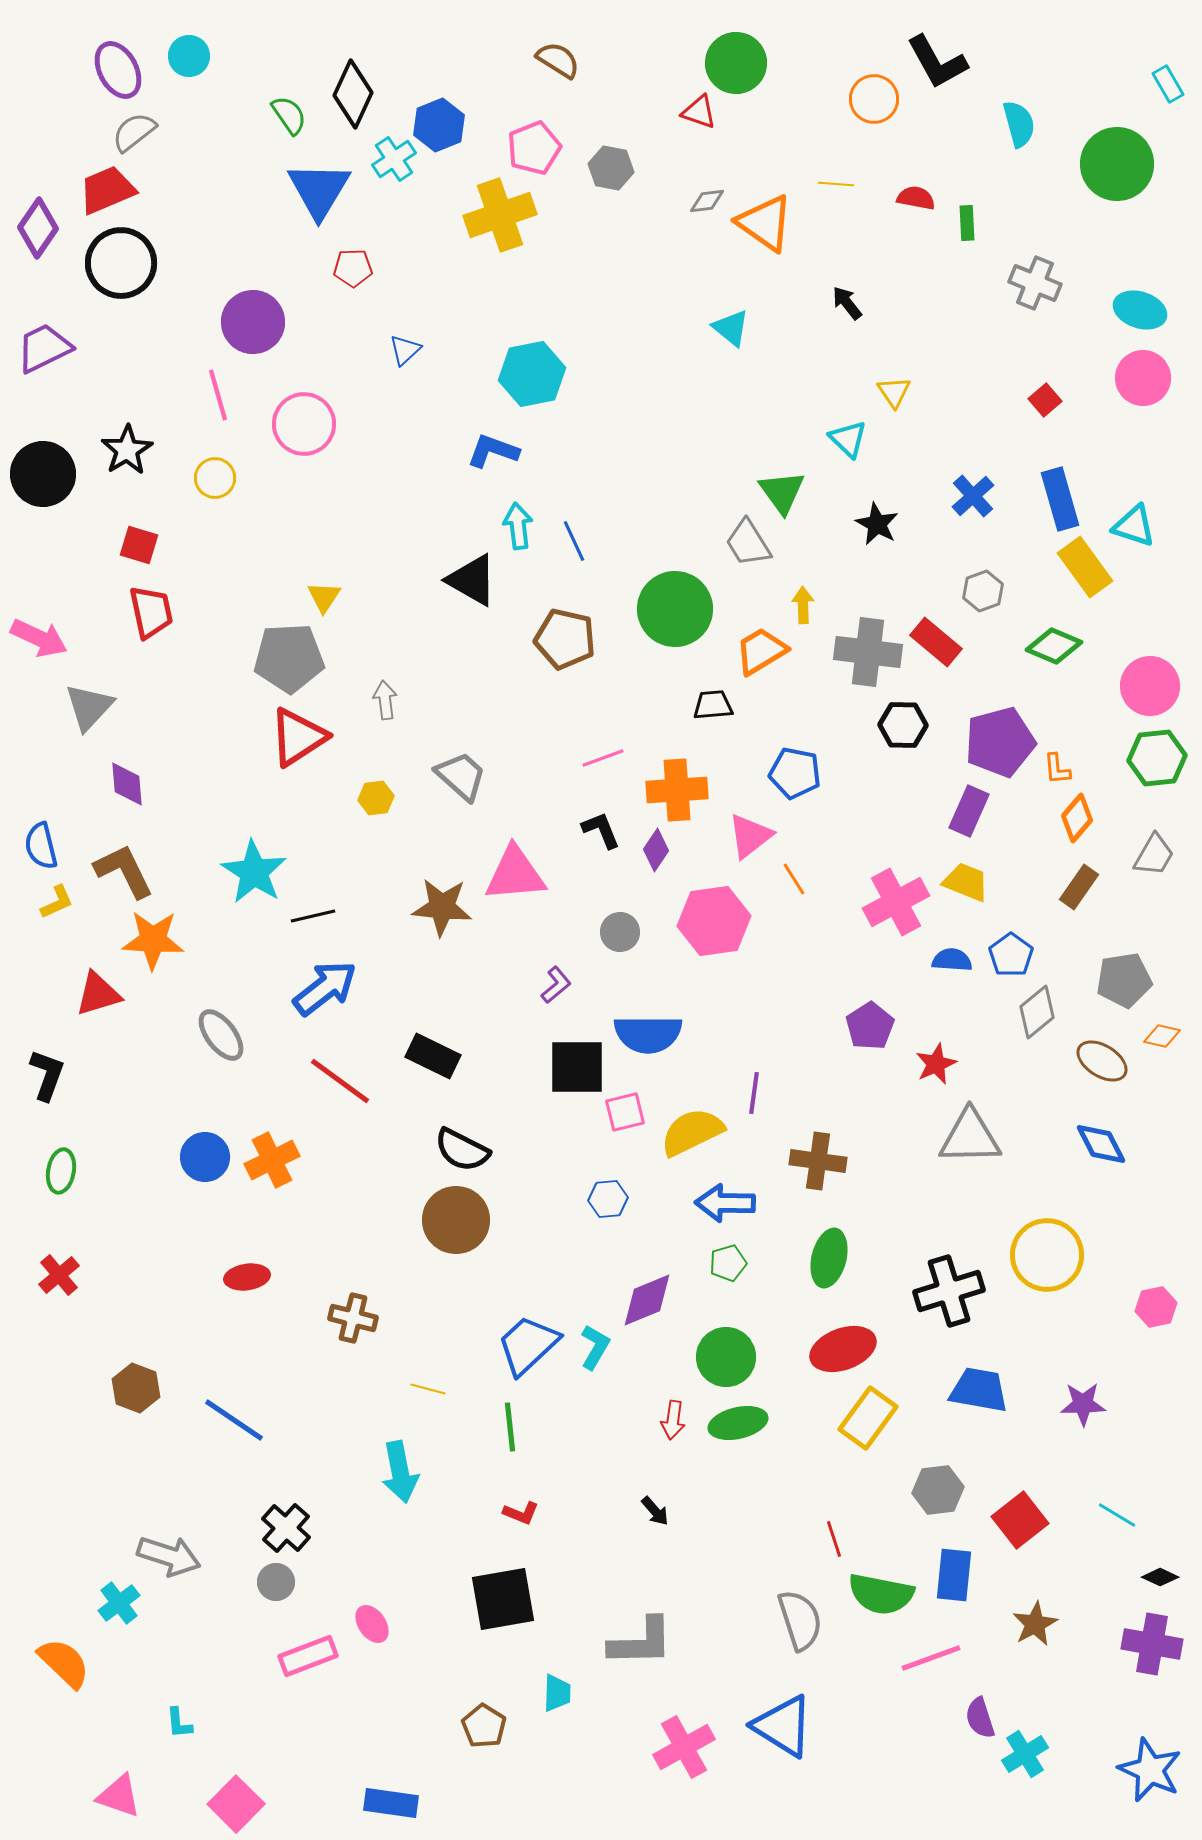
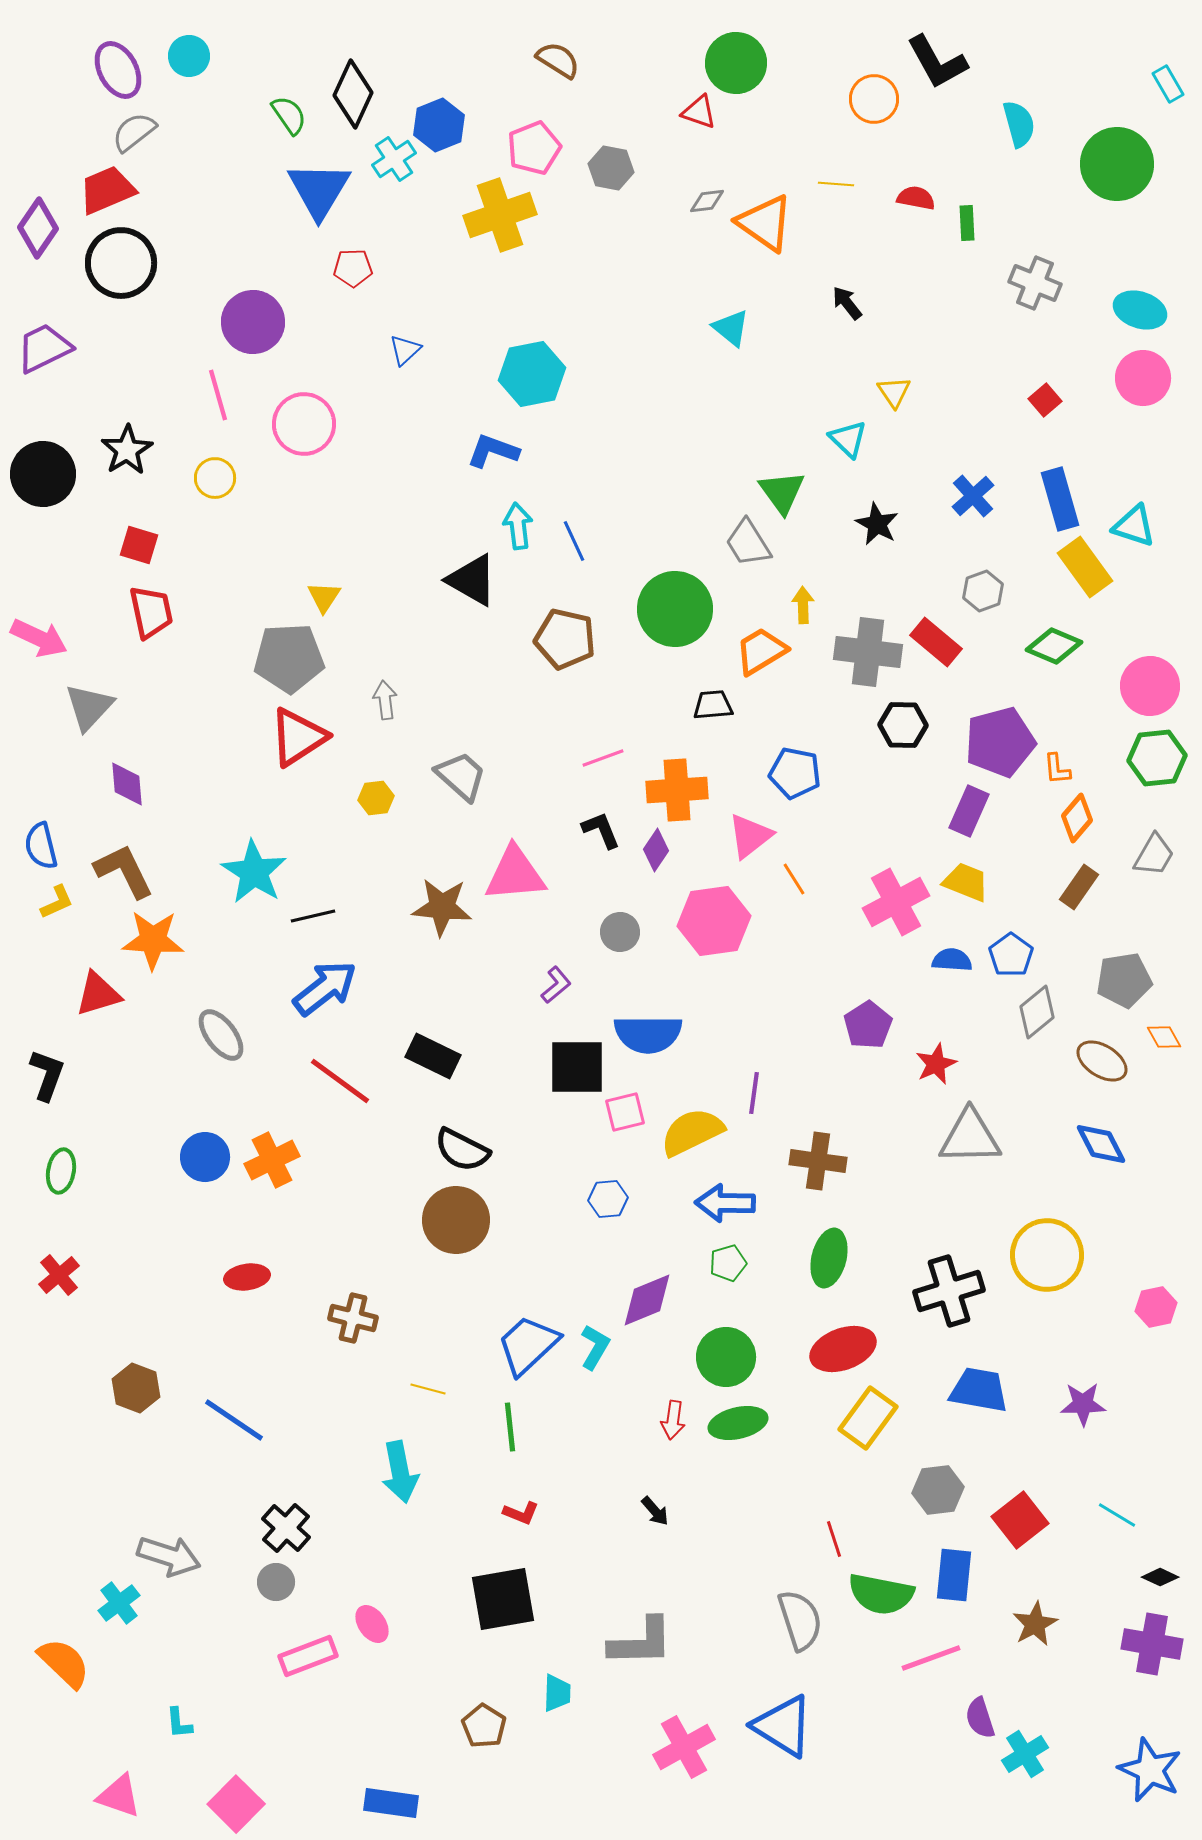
purple pentagon at (870, 1026): moved 2 px left, 1 px up
orange diamond at (1162, 1036): moved 2 px right, 1 px down; rotated 48 degrees clockwise
